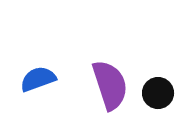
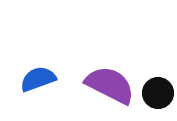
purple semicircle: rotated 45 degrees counterclockwise
